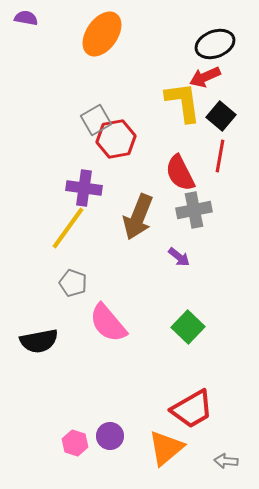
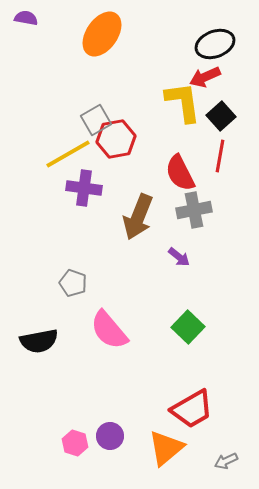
black square: rotated 8 degrees clockwise
yellow line: moved 74 px up; rotated 24 degrees clockwise
pink semicircle: moved 1 px right, 7 px down
gray arrow: rotated 30 degrees counterclockwise
